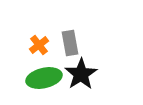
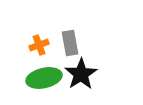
orange cross: rotated 18 degrees clockwise
